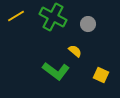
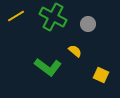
green L-shape: moved 8 px left, 4 px up
